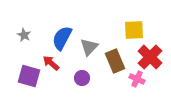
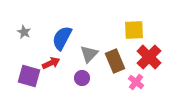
gray star: moved 3 px up
gray triangle: moved 7 px down
red cross: moved 1 px left
red arrow: rotated 114 degrees clockwise
pink cross: moved 1 px left, 3 px down; rotated 14 degrees clockwise
